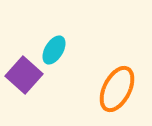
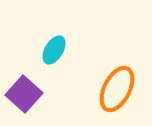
purple square: moved 19 px down
